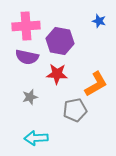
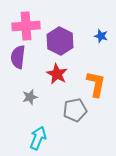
blue star: moved 2 px right, 15 px down
purple hexagon: rotated 16 degrees clockwise
purple semicircle: moved 9 px left; rotated 85 degrees clockwise
red star: rotated 25 degrees clockwise
orange L-shape: rotated 48 degrees counterclockwise
cyan arrow: moved 2 px right; rotated 115 degrees clockwise
